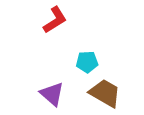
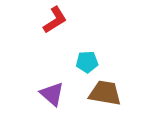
brown trapezoid: rotated 20 degrees counterclockwise
